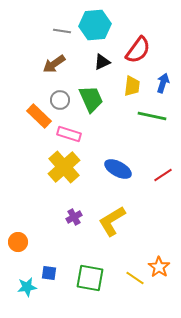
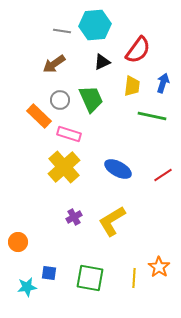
yellow line: moved 1 px left; rotated 60 degrees clockwise
